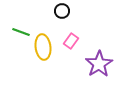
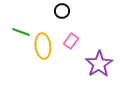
yellow ellipse: moved 1 px up
